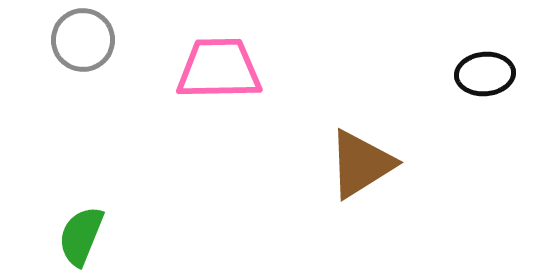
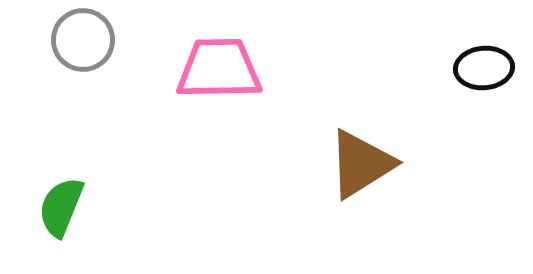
black ellipse: moved 1 px left, 6 px up
green semicircle: moved 20 px left, 29 px up
